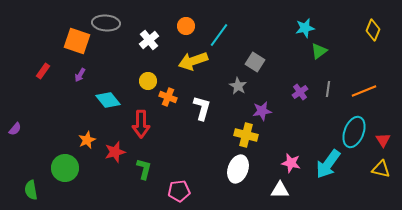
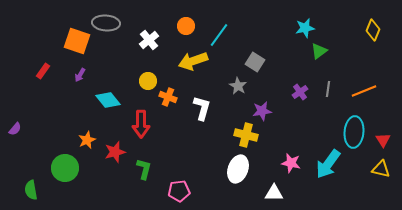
cyan ellipse: rotated 16 degrees counterclockwise
white triangle: moved 6 px left, 3 px down
